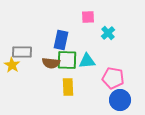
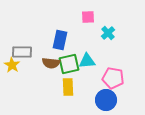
blue rectangle: moved 1 px left
green square: moved 2 px right, 4 px down; rotated 15 degrees counterclockwise
blue circle: moved 14 px left
